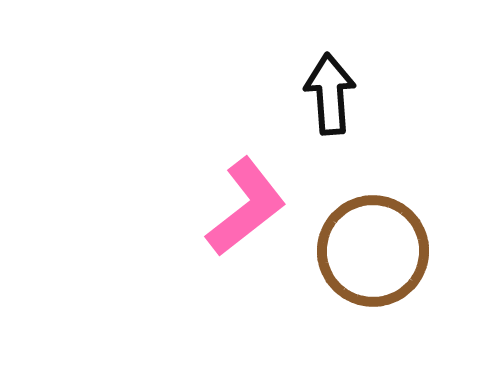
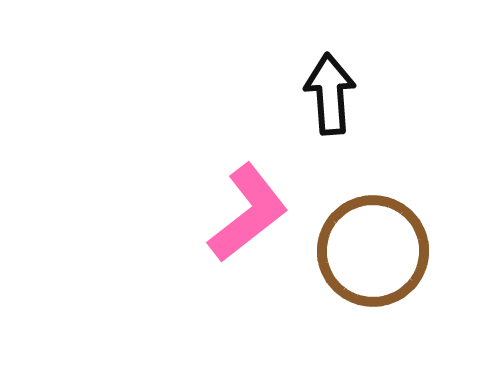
pink L-shape: moved 2 px right, 6 px down
